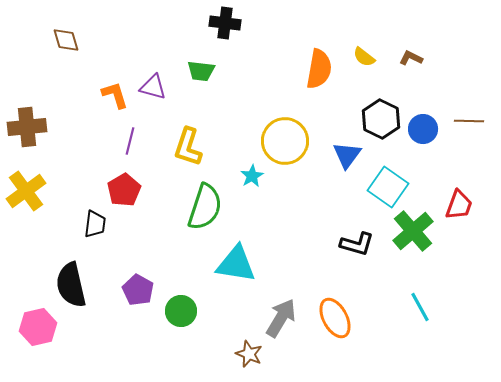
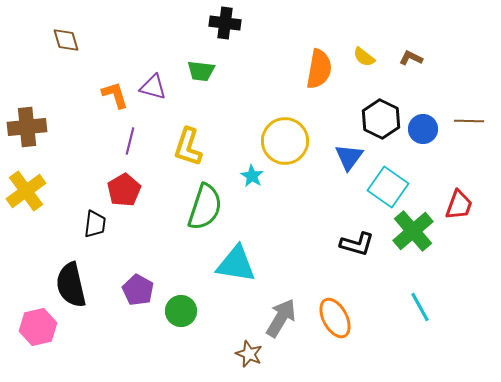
blue triangle: moved 2 px right, 2 px down
cyan star: rotated 10 degrees counterclockwise
